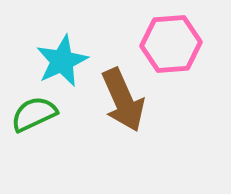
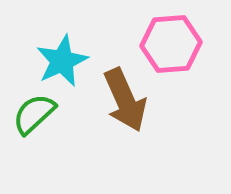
brown arrow: moved 2 px right
green semicircle: rotated 18 degrees counterclockwise
